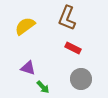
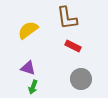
brown L-shape: rotated 30 degrees counterclockwise
yellow semicircle: moved 3 px right, 4 px down
red rectangle: moved 2 px up
green arrow: moved 10 px left; rotated 64 degrees clockwise
